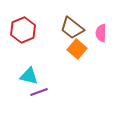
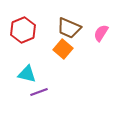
brown trapezoid: moved 3 px left; rotated 15 degrees counterclockwise
pink semicircle: rotated 30 degrees clockwise
orange square: moved 14 px left
cyan triangle: moved 2 px left, 2 px up
